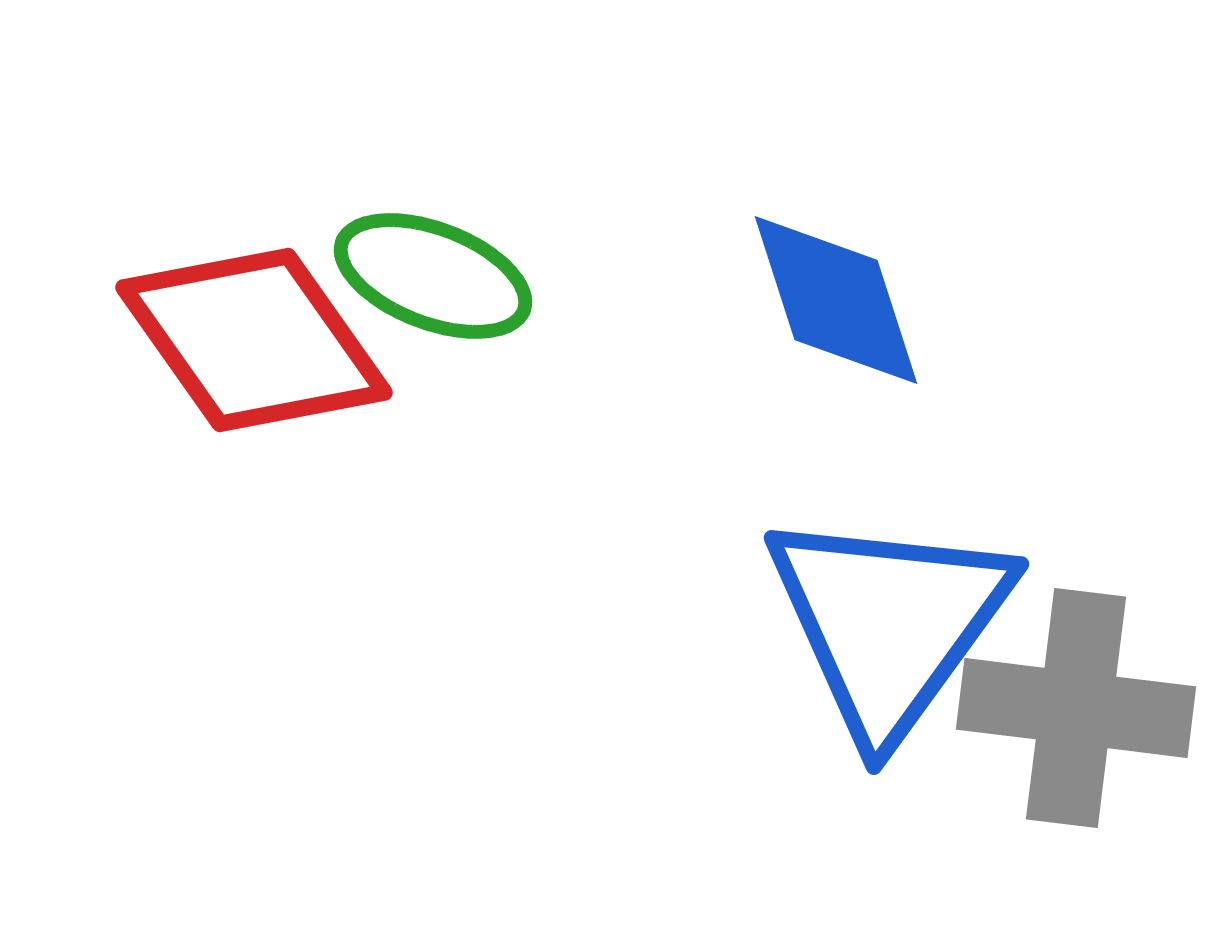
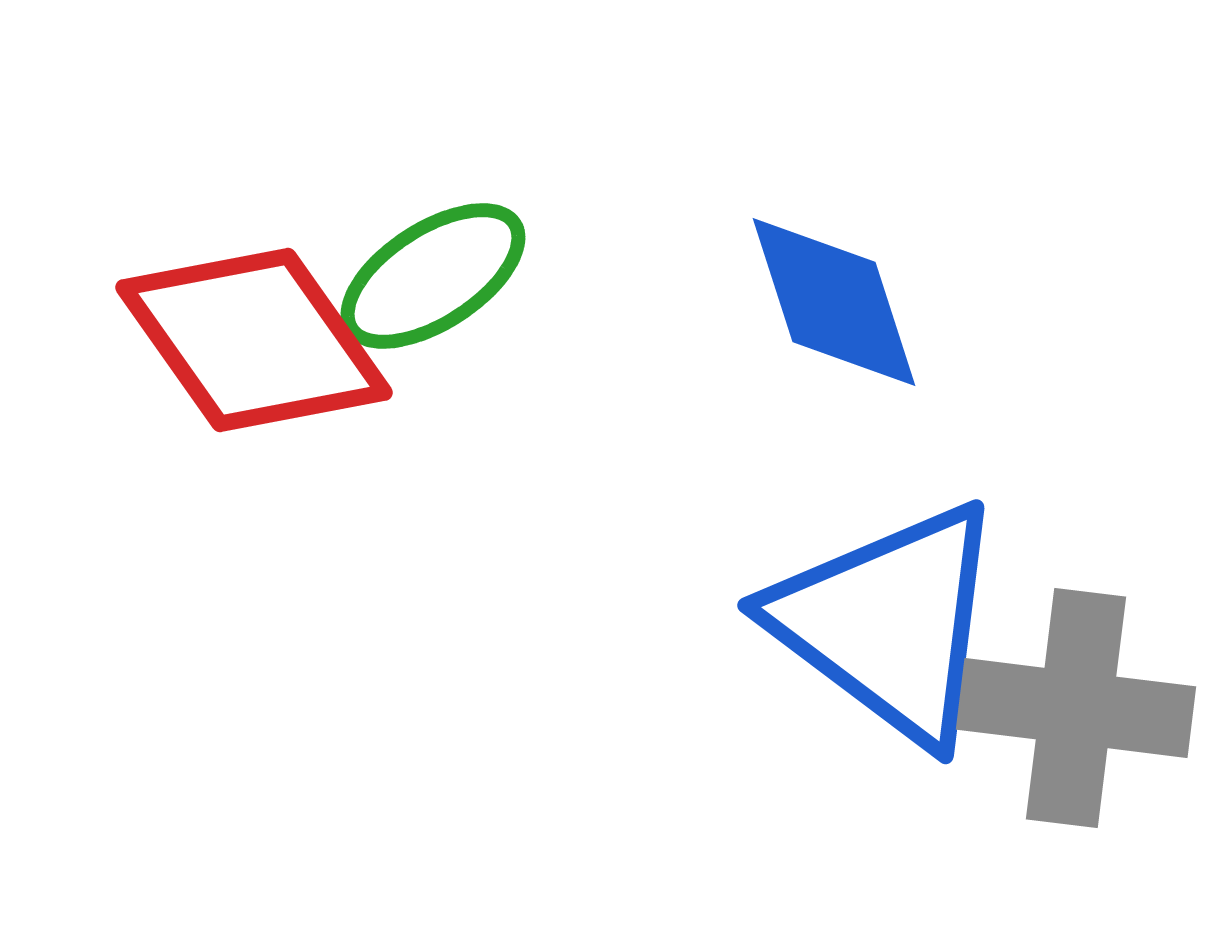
green ellipse: rotated 54 degrees counterclockwise
blue diamond: moved 2 px left, 2 px down
blue triangle: rotated 29 degrees counterclockwise
